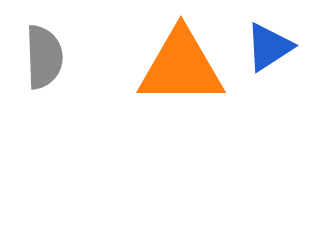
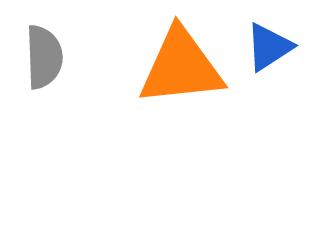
orange triangle: rotated 6 degrees counterclockwise
